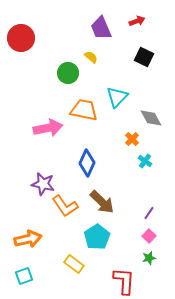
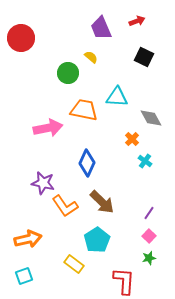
cyan triangle: rotated 50 degrees clockwise
purple star: moved 1 px up
cyan pentagon: moved 3 px down
